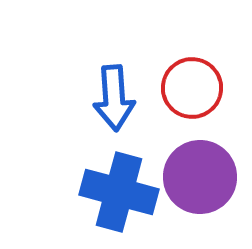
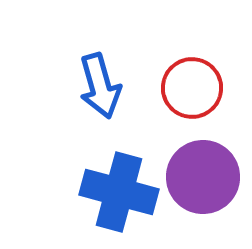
blue arrow: moved 14 px left, 12 px up; rotated 12 degrees counterclockwise
purple circle: moved 3 px right
